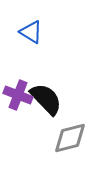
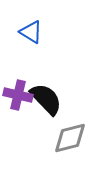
purple cross: rotated 8 degrees counterclockwise
